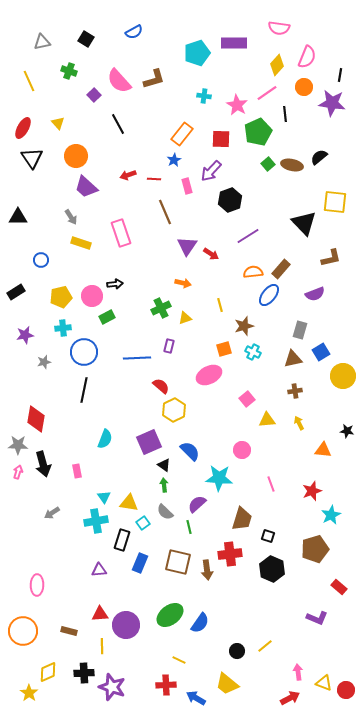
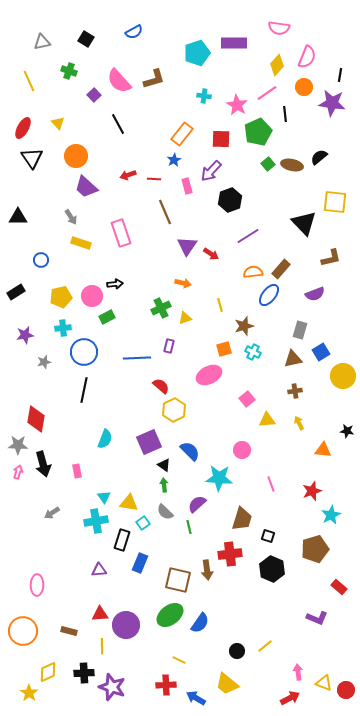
brown square at (178, 562): moved 18 px down
